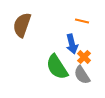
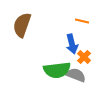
green semicircle: moved 3 px down; rotated 64 degrees counterclockwise
gray semicircle: moved 6 px left; rotated 144 degrees clockwise
